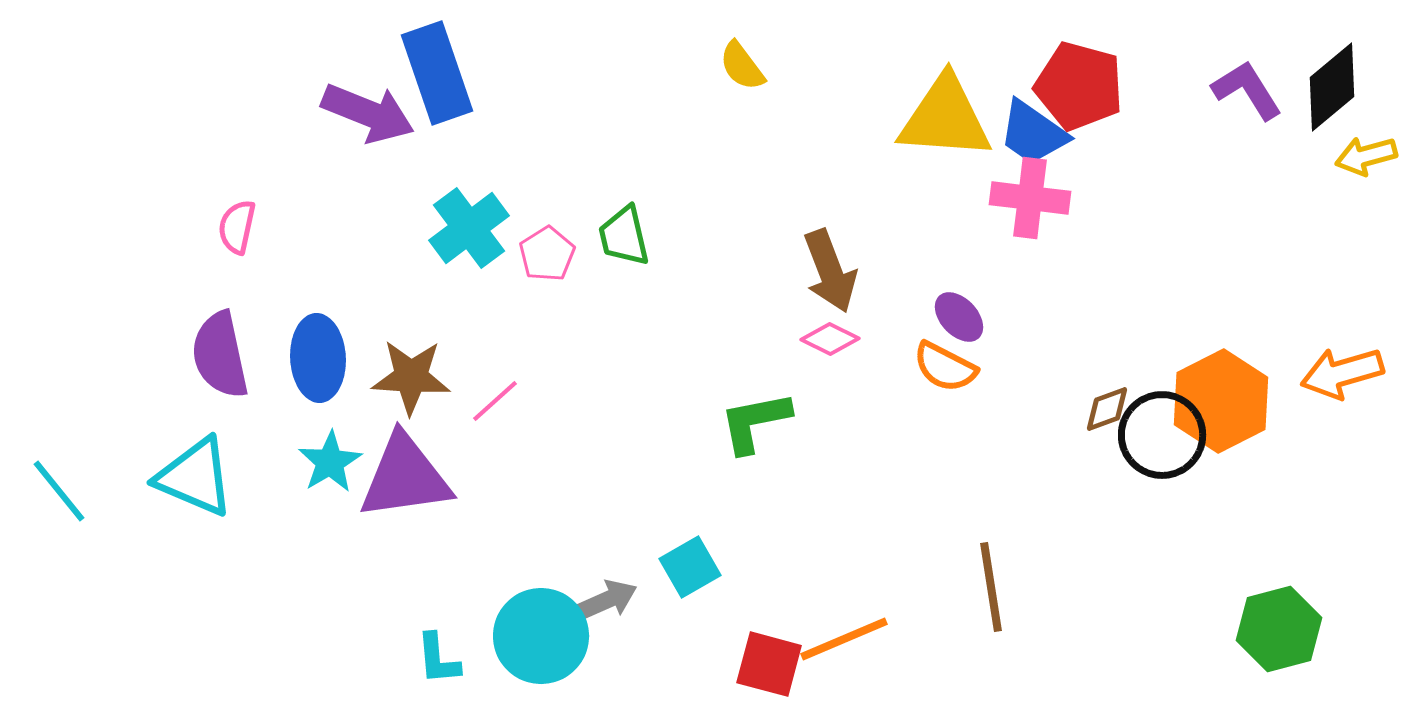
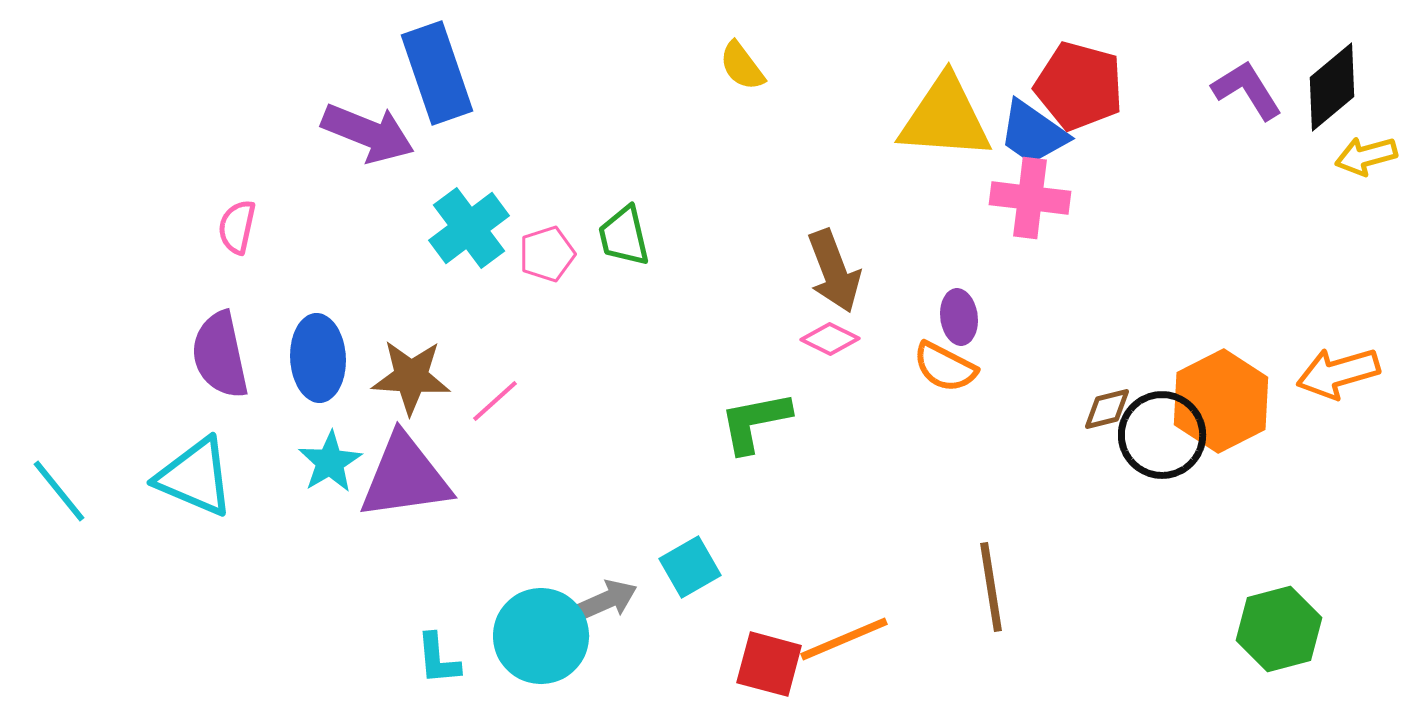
purple arrow: moved 20 px down
pink pentagon: rotated 14 degrees clockwise
brown arrow: moved 4 px right
purple ellipse: rotated 36 degrees clockwise
orange arrow: moved 4 px left
brown diamond: rotated 6 degrees clockwise
